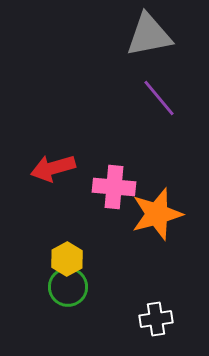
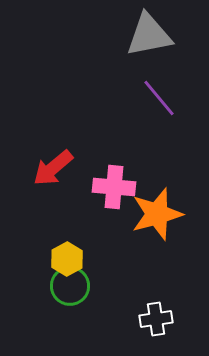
red arrow: rotated 24 degrees counterclockwise
green circle: moved 2 px right, 1 px up
